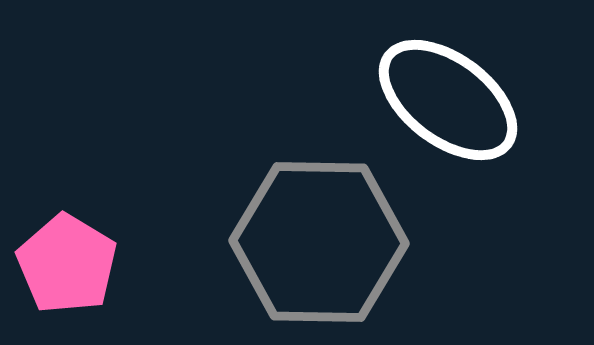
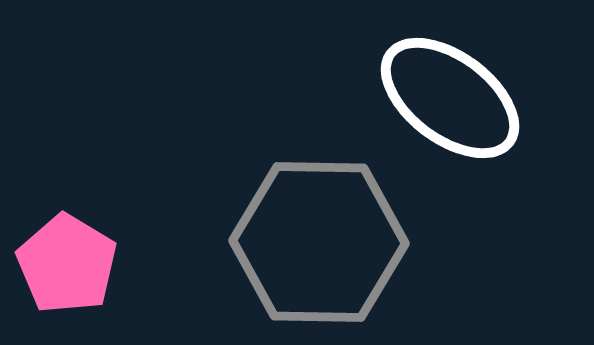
white ellipse: moved 2 px right, 2 px up
